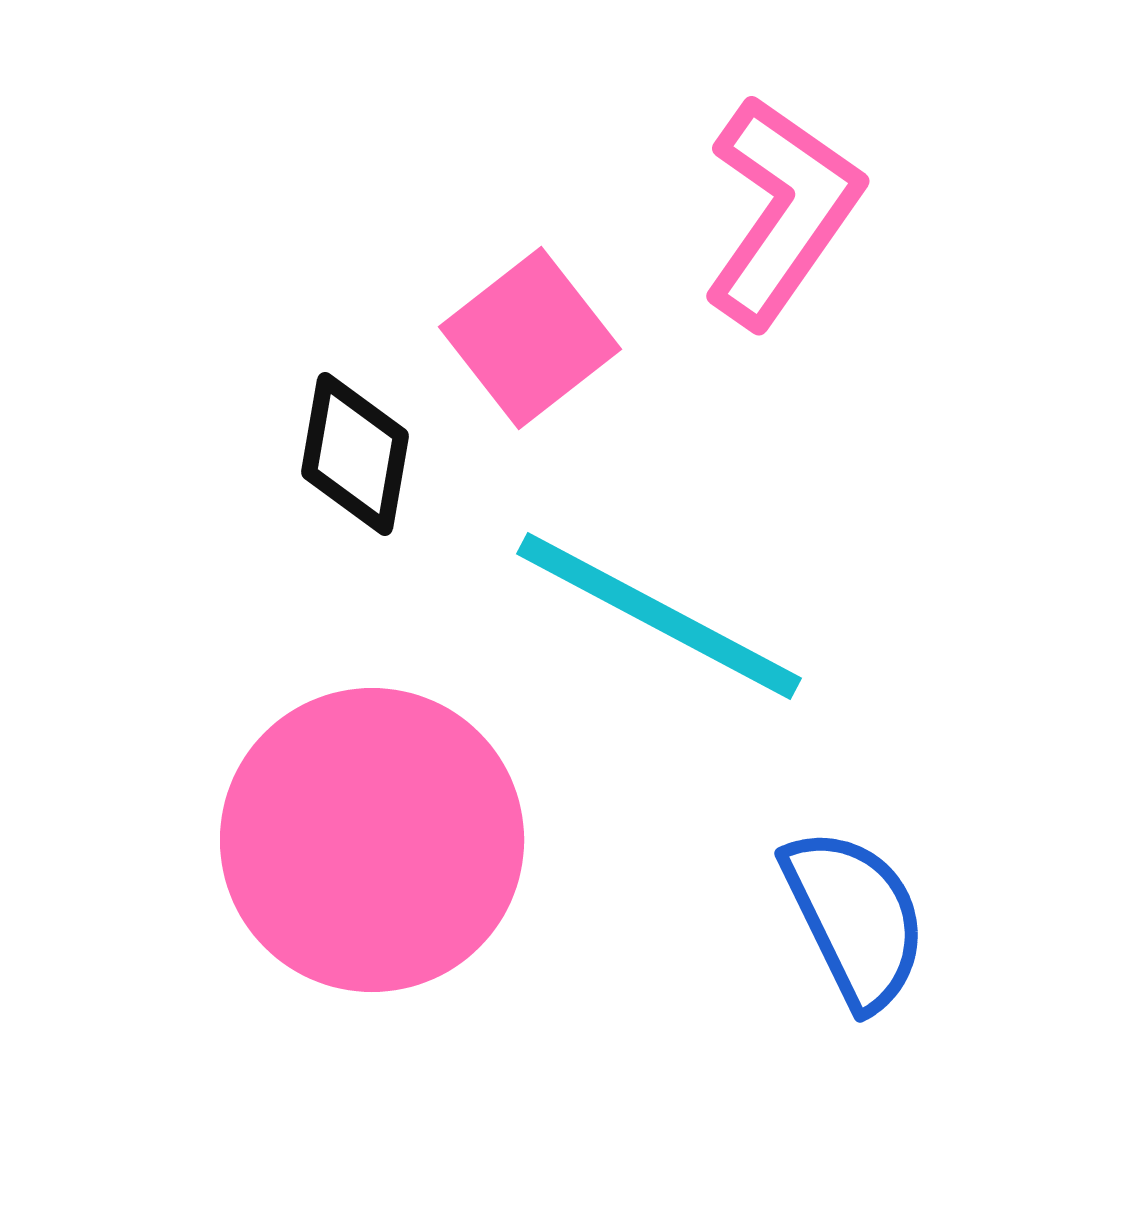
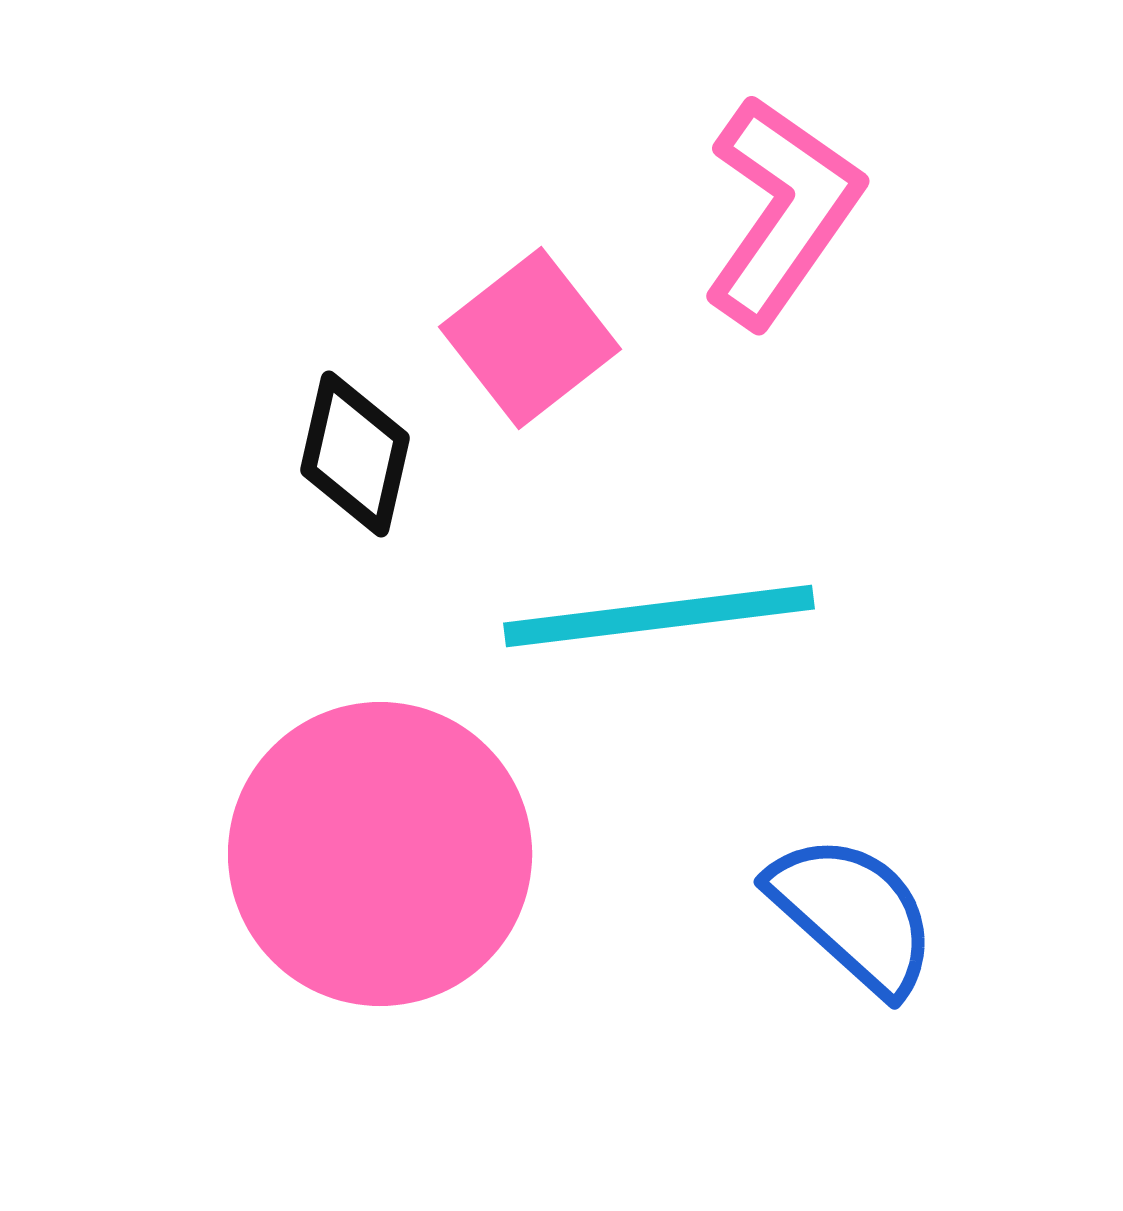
black diamond: rotated 3 degrees clockwise
cyan line: rotated 35 degrees counterclockwise
pink circle: moved 8 px right, 14 px down
blue semicircle: moved 2 px left, 4 px up; rotated 22 degrees counterclockwise
